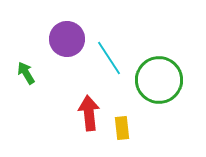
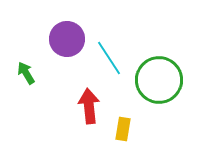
red arrow: moved 7 px up
yellow rectangle: moved 1 px right, 1 px down; rotated 15 degrees clockwise
